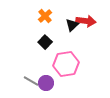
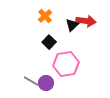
black square: moved 4 px right
